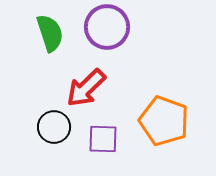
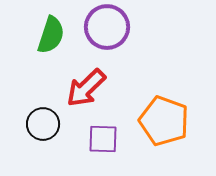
green semicircle: moved 1 px right, 2 px down; rotated 36 degrees clockwise
black circle: moved 11 px left, 3 px up
